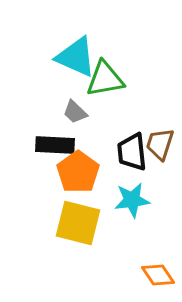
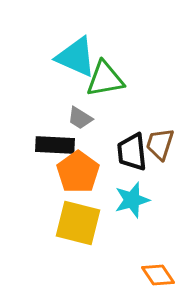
gray trapezoid: moved 5 px right, 6 px down; rotated 12 degrees counterclockwise
cyan star: rotated 9 degrees counterclockwise
